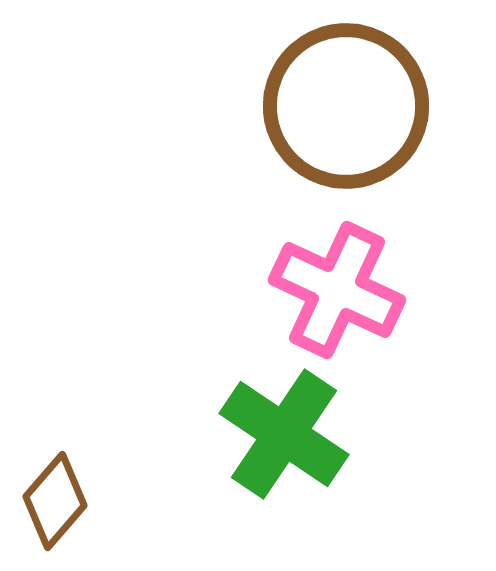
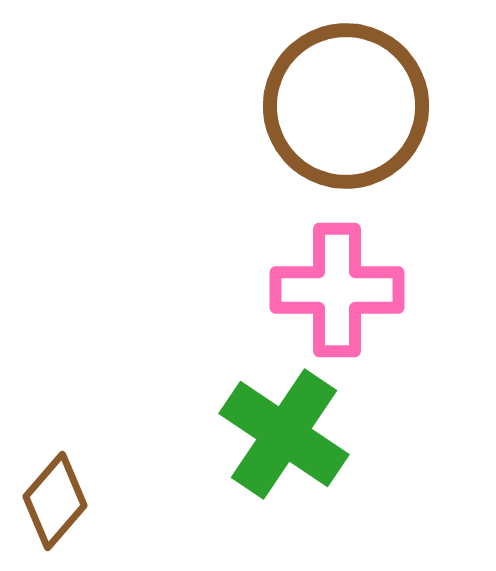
pink cross: rotated 25 degrees counterclockwise
